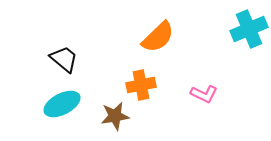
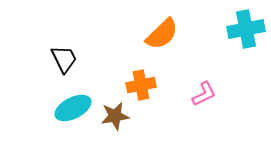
cyan cross: moved 3 px left; rotated 12 degrees clockwise
orange semicircle: moved 4 px right, 3 px up
black trapezoid: rotated 24 degrees clockwise
pink L-shape: rotated 52 degrees counterclockwise
cyan ellipse: moved 11 px right, 4 px down
